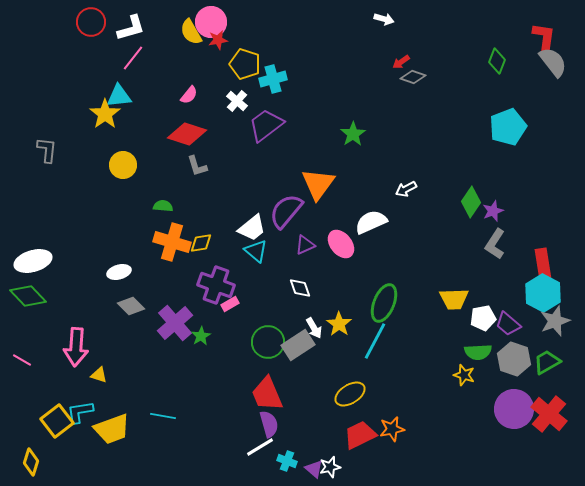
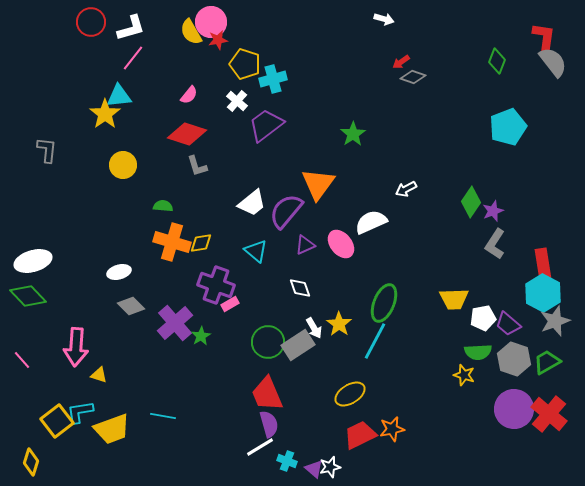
white trapezoid at (252, 228): moved 25 px up
pink line at (22, 360): rotated 18 degrees clockwise
